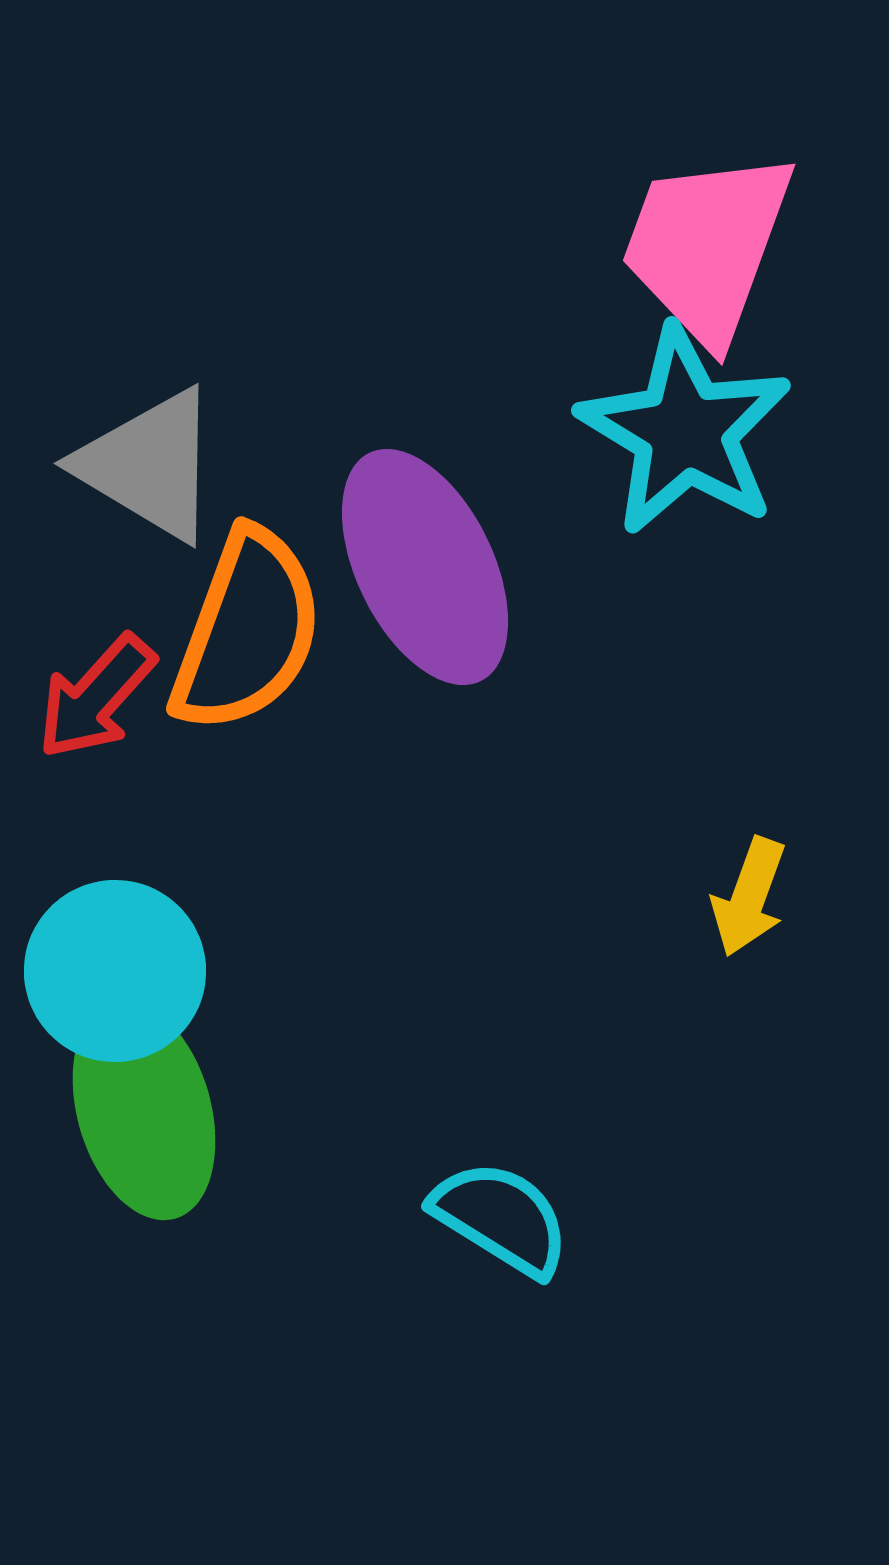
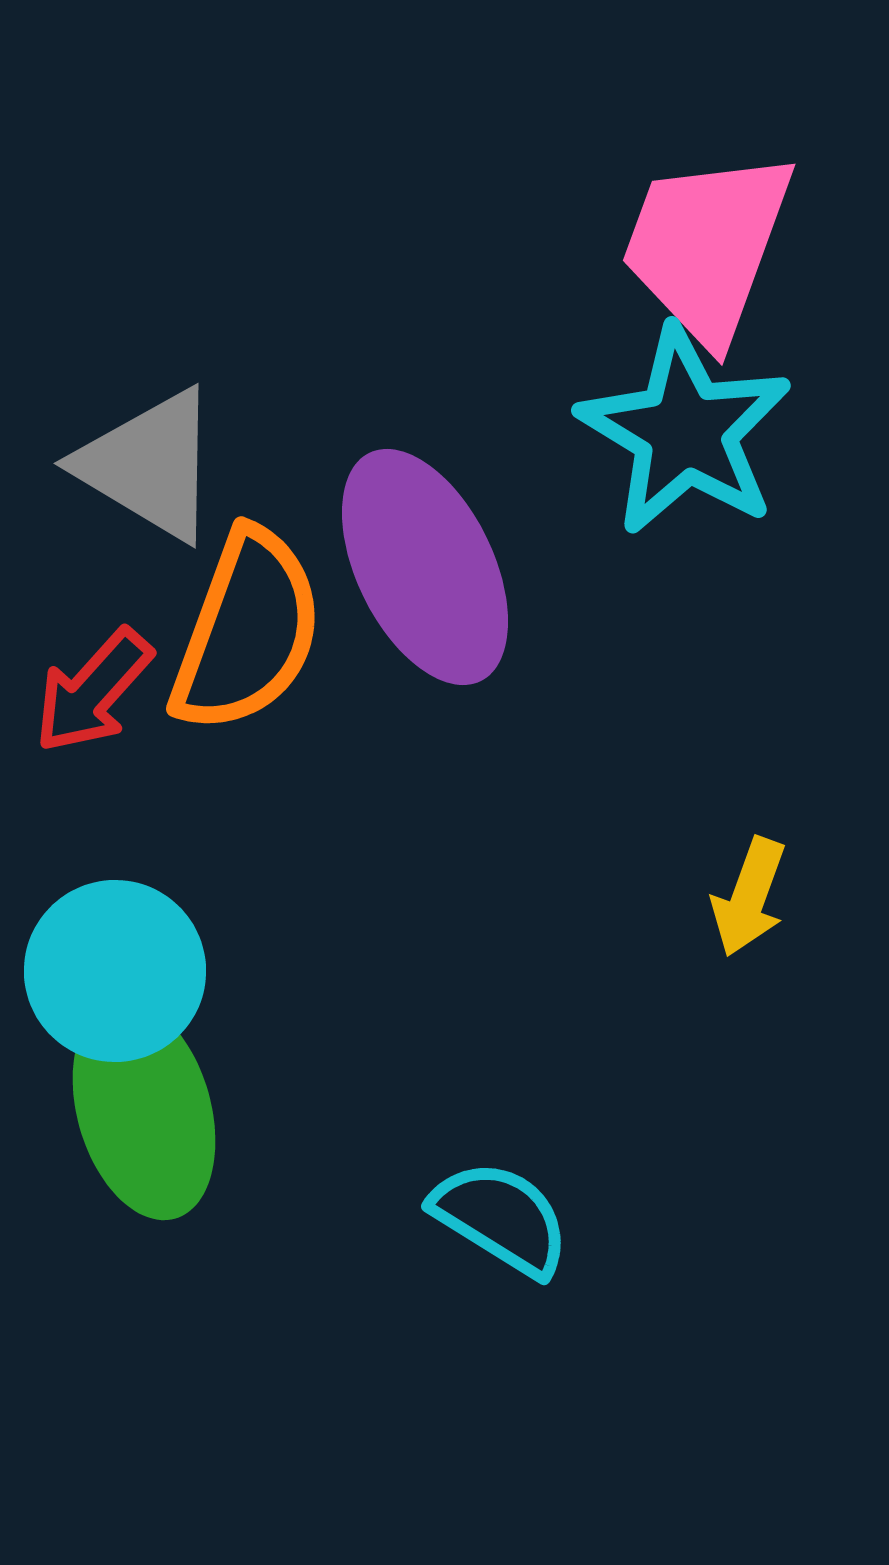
red arrow: moved 3 px left, 6 px up
